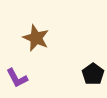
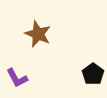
brown star: moved 2 px right, 4 px up
